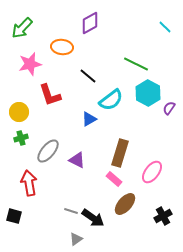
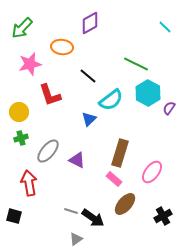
blue triangle: rotated 14 degrees counterclockwise
